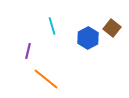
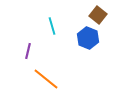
brown square: moved 14 px left, 13 px up
blue hexagon: rotated 10 degrees counterclockwise
